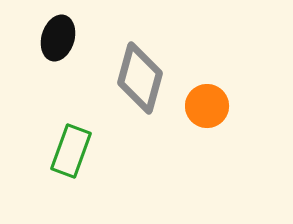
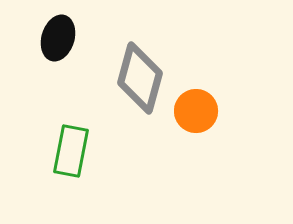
orange circle: moved 11 px left, 5 px down
green rectangle: rotated 9 degrees counterclockwise
